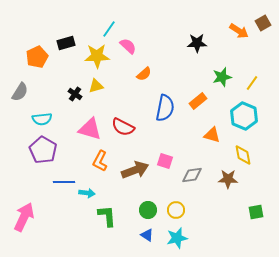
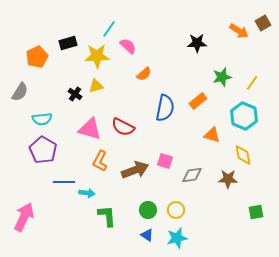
black rectangle: moved 2 px right
